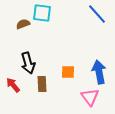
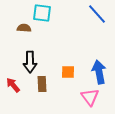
brown semicircle: moved 1 px right, 4 px down; rotated 24 degrees clockwise
black arrow: moved 2 px right, 1 px up; rotated 15 degrees clockwise
